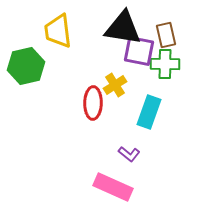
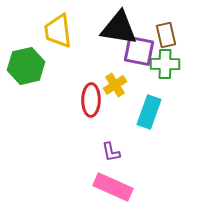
black triangle: moved 4 px left
red ellipse: moved 2 px left, 3 px up
purple L-shape: moved 18 px left, 2 px up; rotated 40 degrees clockwise
